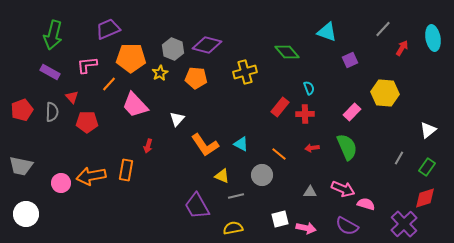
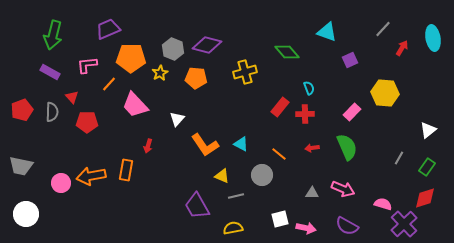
gray triangle at (310, 192): moved 2 px right, 1 px down
pink semicircle at (366, 204): moved 17 px right
